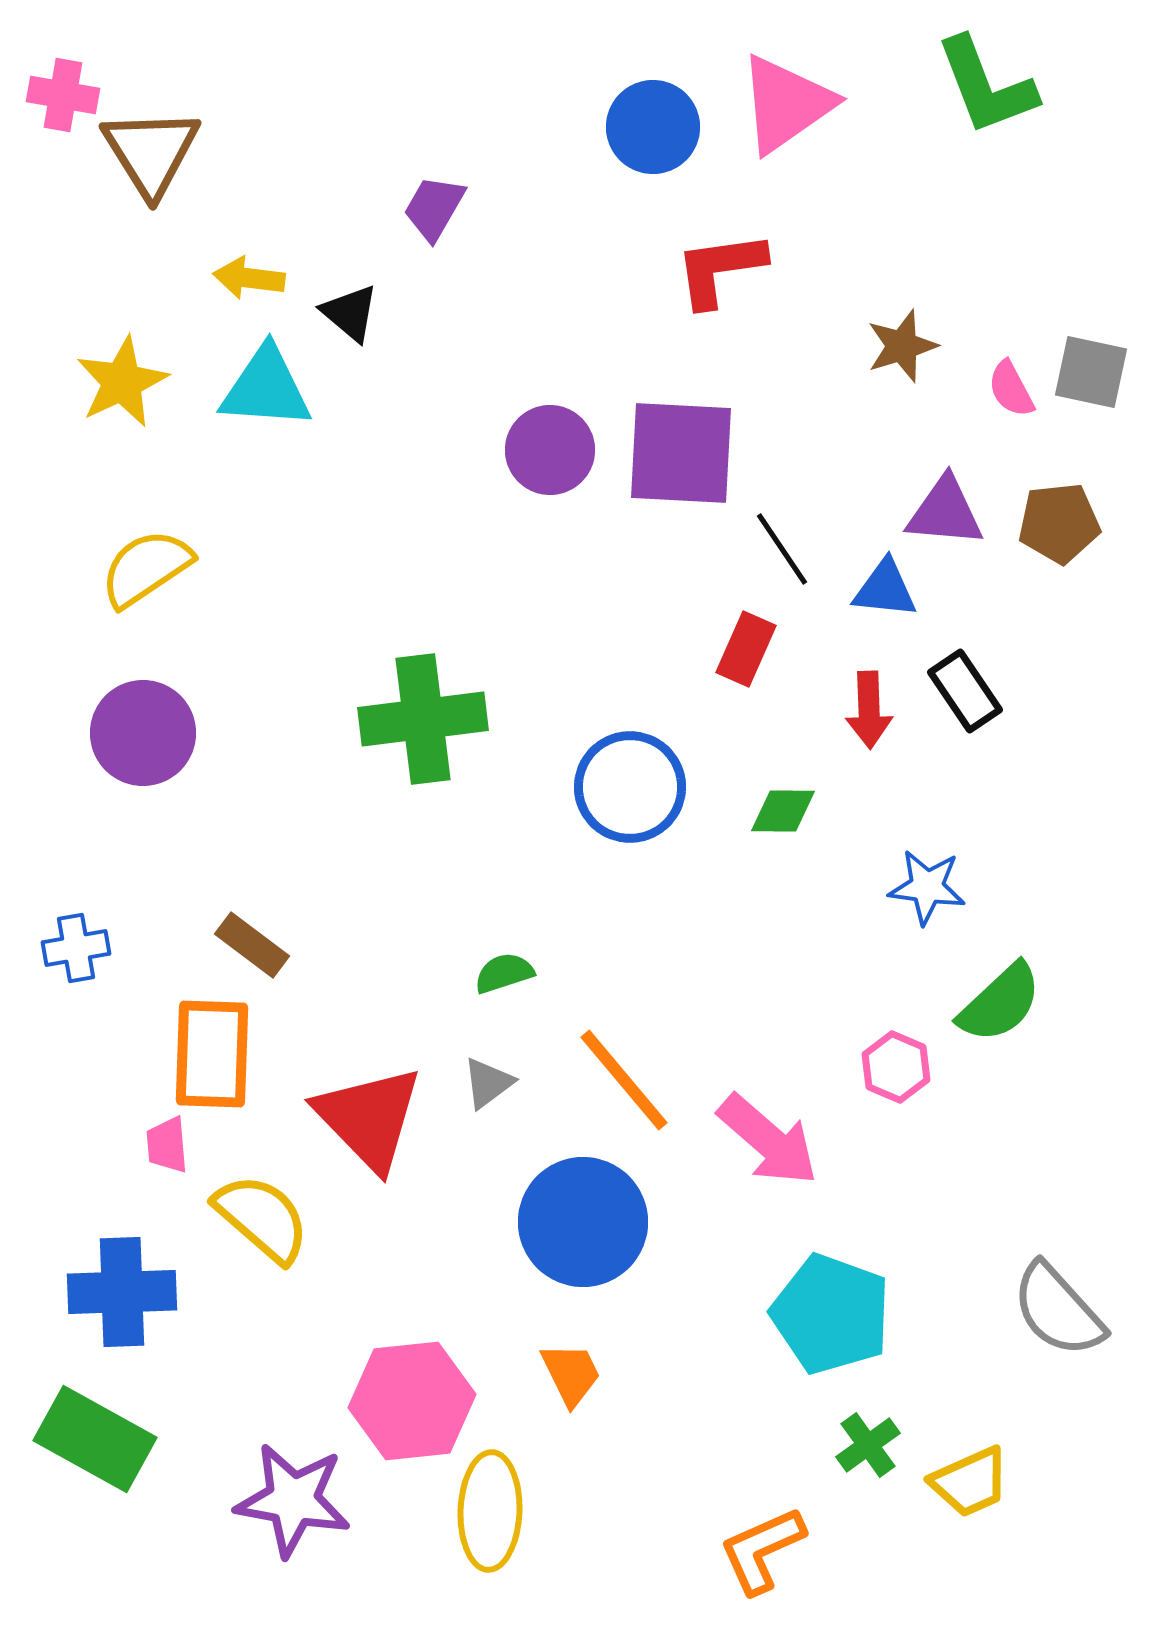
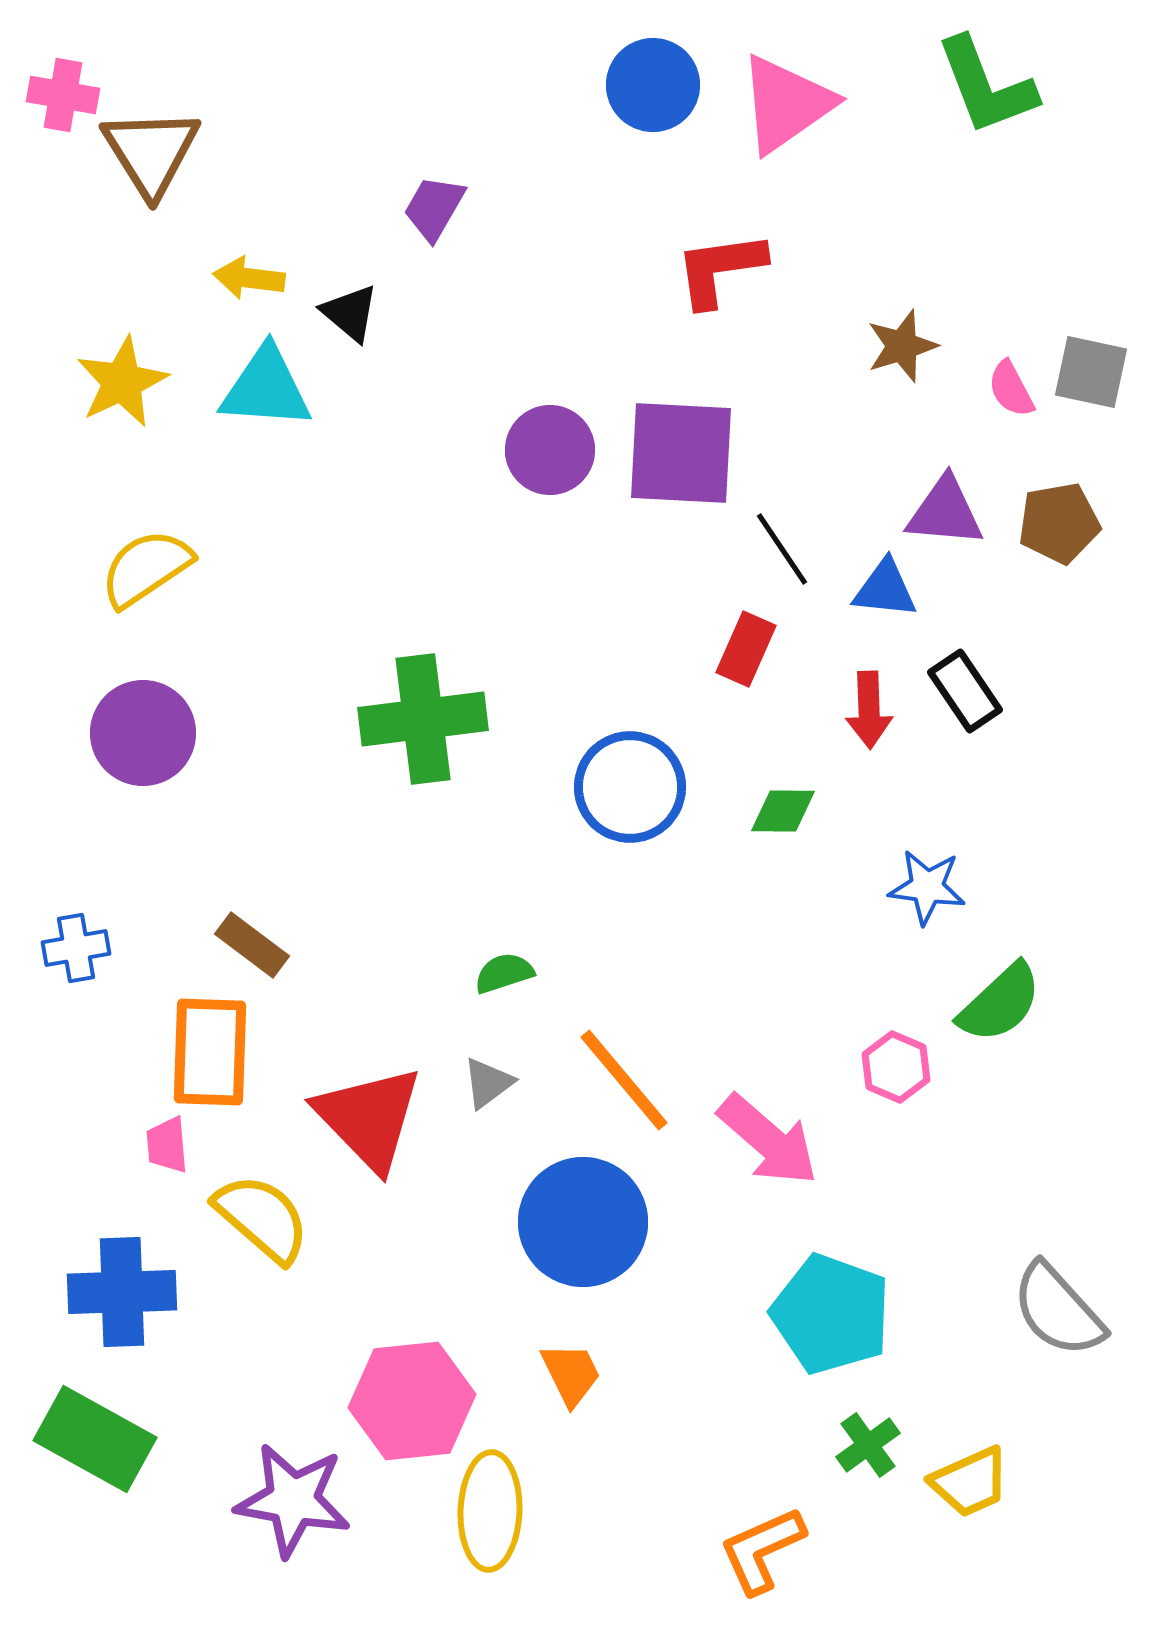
blue circle at (653, 127): moved 42 px up
brown pentagon at (1059, 523): rotated 4 degrees counterclockwise
orange rectangle at (212, 1054): moved 2 px left, 2 px up
